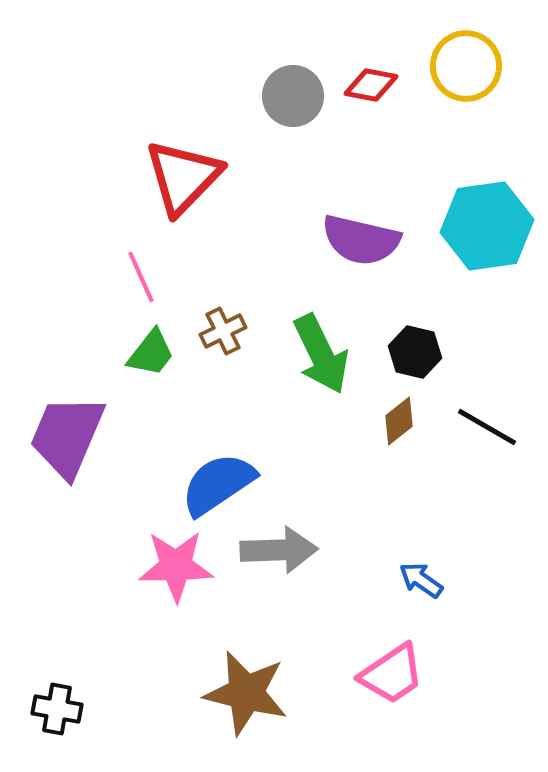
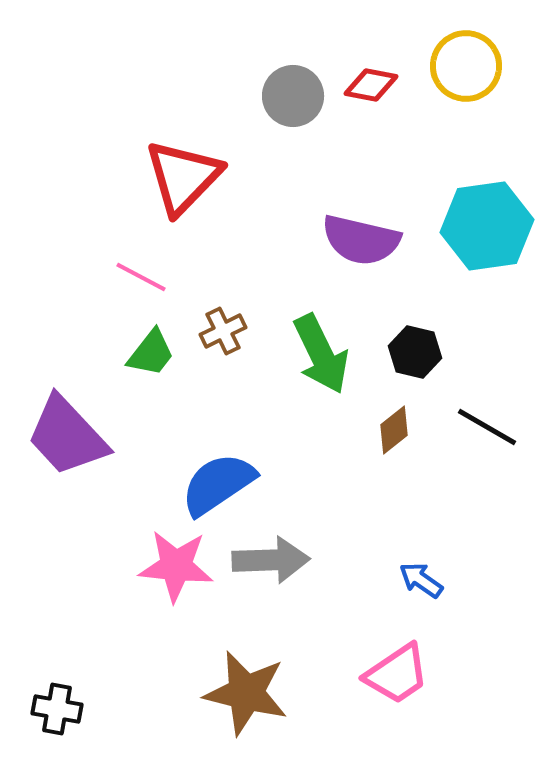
pink line: rotated 38 degrees counterclockwise
brown diamond: moved 5 px left, 9 px down
purple trapezoid: rotated 66 degrees counterclockwise
gray arrow: moved 8 px left, 10 px down
pink star: rotated 6 degrees clockwise
pink trapezoid: moved 5 px right
